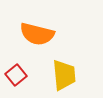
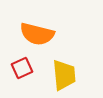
red square: moved 6 px right, 7 px up; rotated 15 degrees clockwise
